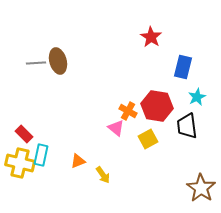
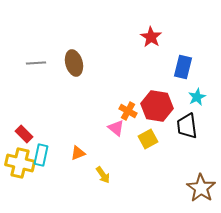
brown ellipse: moved 16 px right, 2 px down
orange triangle: moved 8 px up
